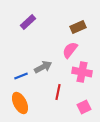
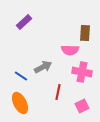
purple rectangle: moved 4 px left
brown rectangle: moved 7 px right, 6 px down; rotated 63 degrees counterclockwise
pink semicircle: rotated 126 degrees counterclockwise
blue line: rotated 56 degrees clockwise
pink square: moved 2 px left, 1 px up
